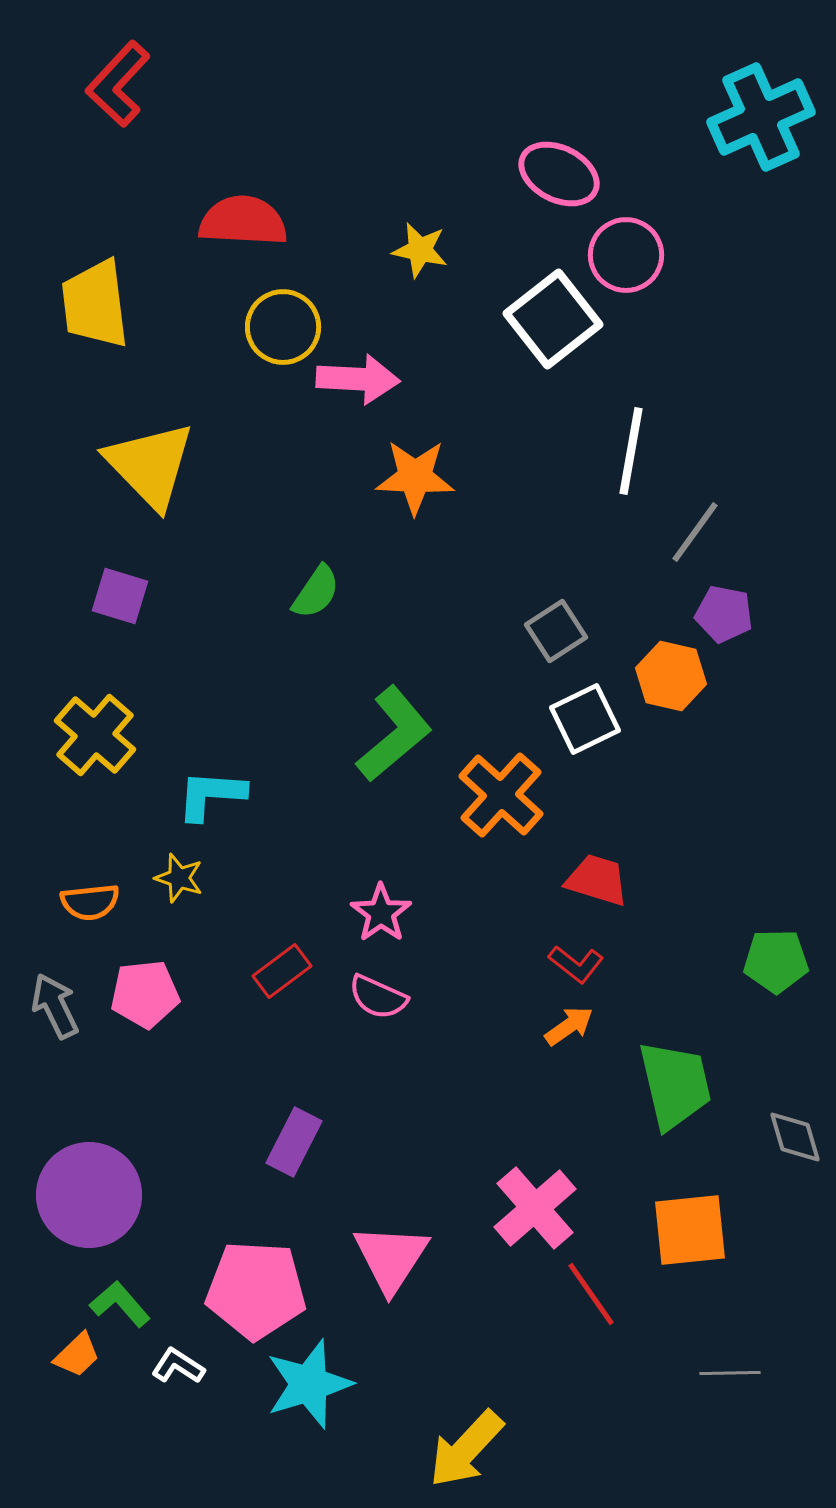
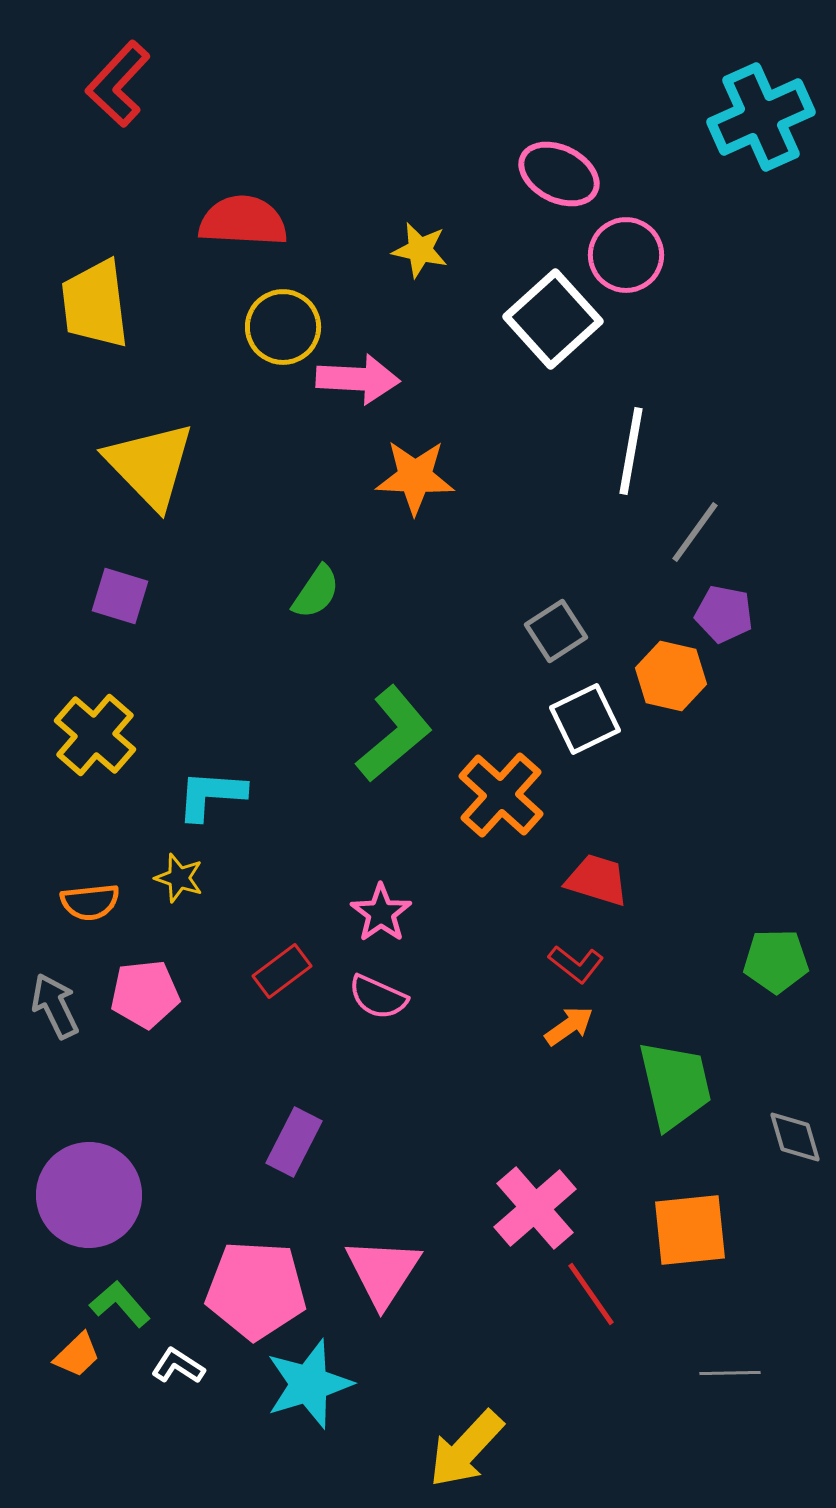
white square at (553, 319): rotated 4 degrees counterclockwise
pink triangle at (391, 1258): moved 8 px left, 14 px down
